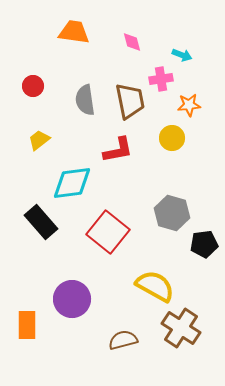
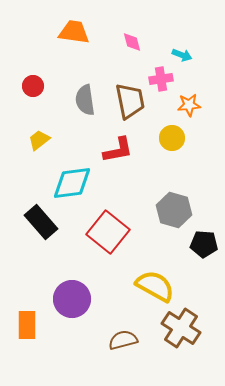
gray hexagon: moved 2 px right, 3 px up
black pentagon: rotated 12 degrees clockwise
